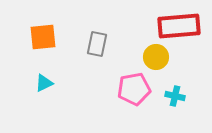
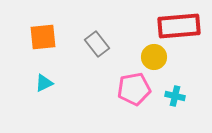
gray rectangle: rotated 50 degrees counterclockwise
yellow circle: moved 2 px left
